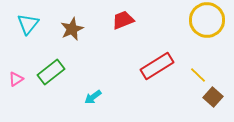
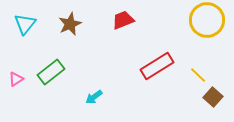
cyan triangle: moved 3 px left
brown star: moved 2 px left, 5 px up
cyan arrow: moved 1 px right
